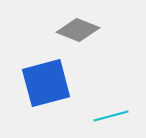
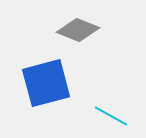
cyan line: rotated 44 degrees clockwise
